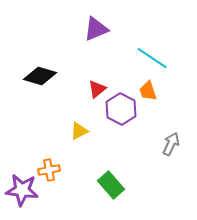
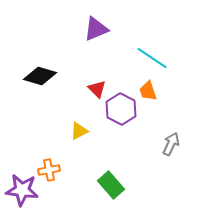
red triangle: rotated 36 degrees counterclockwise
